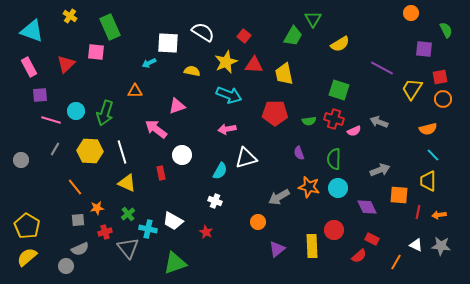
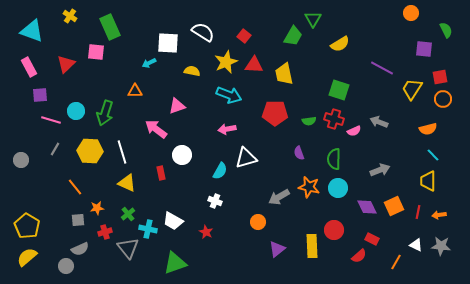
orange square at (399, 195): moved 5 px left, 11 px down; rotated 30 degrees counterclockwise
